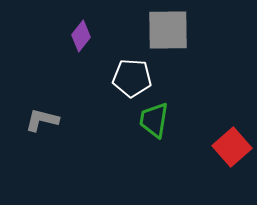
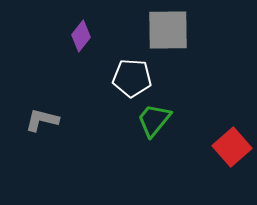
green trapezoid: rotated 30 degrees clockwise
